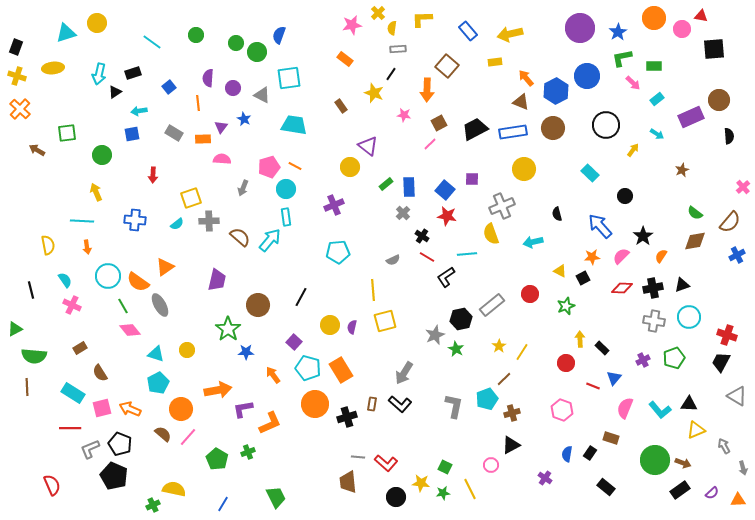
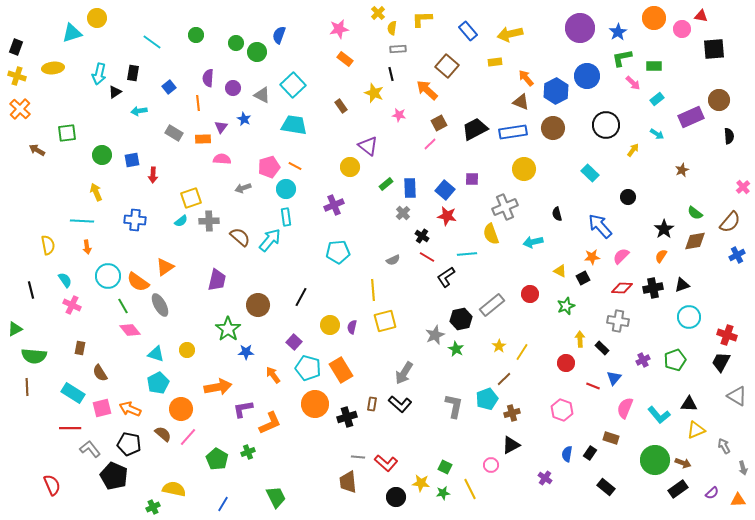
yellow circle at (97, 23): moved 5 px up
pink star at (352, 25): moved 13 px left, 4 px down
cyan triangle at (66, 33): moved 6 px right
black rectangle at (133, 73): rotated 63 degrees counterclockwise
black line at (391, 74): rotated 48 degrees counterclockwise
cyan square at (289, 78): moved 4 px right, 7 px down; rotated 35 degrees counterclockwise
orange arrow at (427, 90): rotated 130 degrees clockwise
pink star at (404, 115): moved 5 px left
blue square at (132, 134): moved 26 px down
blue rectangle at (409, 187): moved 1 px right, 1 px down
gray arrow at (243, 188): rotated 49 degrees clockwise
black circle at (625, 196): moved 3 px right, 1 px down
gray cross at (502, 206): moved 3 px right, 1 px down
cyan semicircle at (177, 224): moved 4 px right, 3 px up
black star at (643, 236): moved 21 px right, 7 px up
gray cross at (654, 321): moved 36 px left
brown rectangle at (80, 348): rotated 48 degrees counterclockwise
green pentagon at (674, 358): moved 1 px right, 2 px down
orange arrow at (218, 390): moved 3 px up
cyan L-shape at (660, 410): moved 1 px left, 5 px down
black pentagon at (120, 444): moved 9 px right; rotated 10 degrees counterclockwise
gray L-shape at (90, 449): rotated 75 degrees clockwise
black rectangle at (680, 490): moved 2 px left, 1 px up
green cross at (153, 505): moved 2 px down
